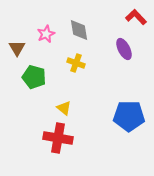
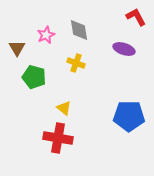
red L-shape: rotated 15 degrees clockwise
pink star: moved 1 px down
purple ellipse: rotated 45 degrees counterclockwise
